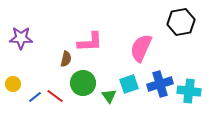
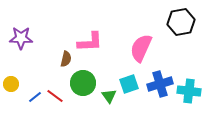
yellow circle: moved 2 px left
